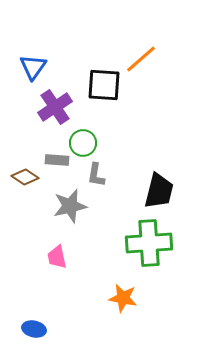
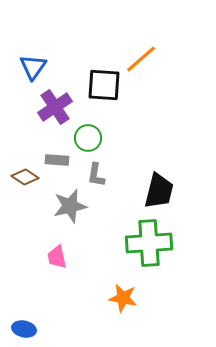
green circle: moved 5 px right, 5 px up
blue ellipse: moved 10 px left
